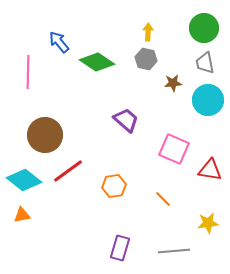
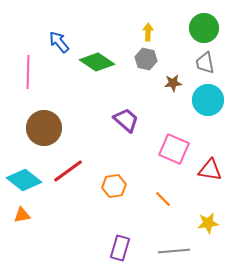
brown circle: moved 1 px left, 7 px up
